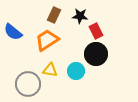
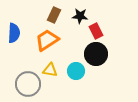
blue semicircle: moved 1 px right, 1 px down; rotated 126 degrees counterclockwise
